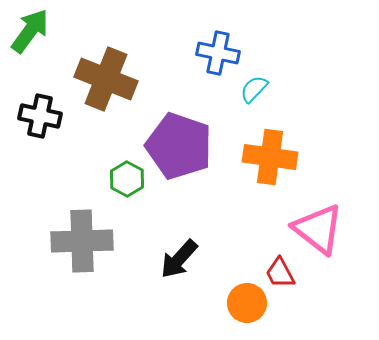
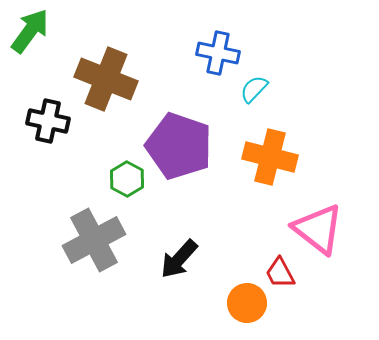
black cross: moved 8 px right, 5 px down
orange cross: rotated 6 degrees clockwise
gray cross: moved 12 px right, 1 px up; rotated 26 degrees counterclockwise
